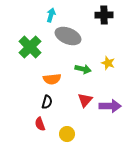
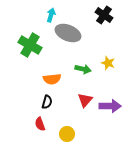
black cross: rotated 36 degrees clockwise
gray ellipse: moved 3 px up
green cross: moved 2 px up; rotated 15 degrees counterclockwise
